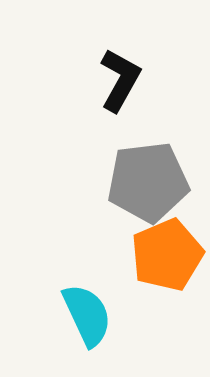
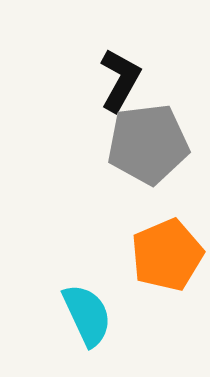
gray pentagon: moved 38 px up
